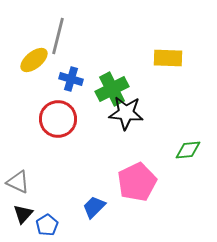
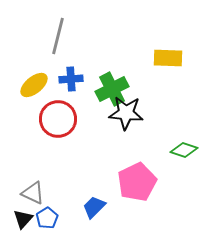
yellow ellipse: moved 25 px down
blue cross: rotated 20 degrees counterclockwise
green diamond: moved 4 px left; rotated 24 degrees clockwise
gray triangle: moved 15 px right, 11 px down
black triangle: moved 5 px down
blue pentagon: moved 7 px up
